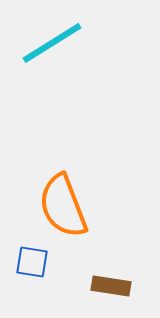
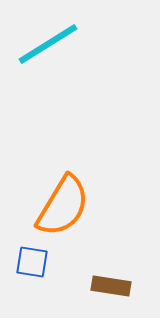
cyan line: moved 4 px left, 1 px down
orange semicircle: rotated 128 degrees counterclockwise
